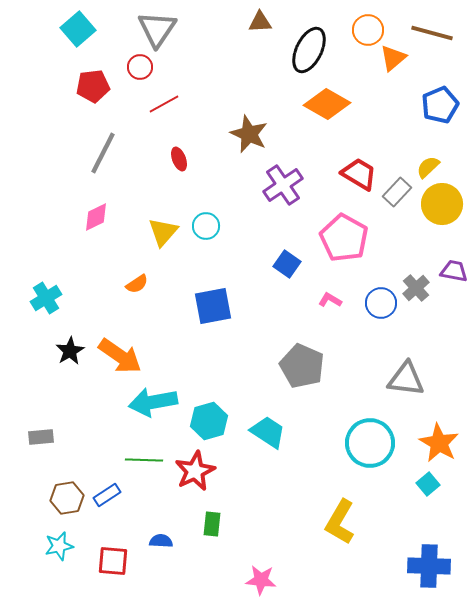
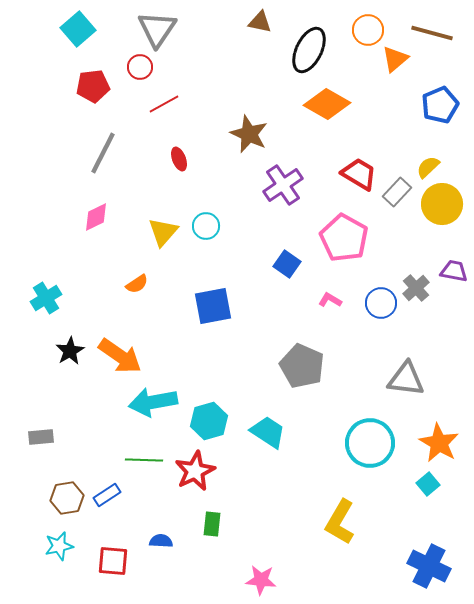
brown triangle at (260, 22): rotated 15 degrees clockwise
orange triangle at (393, 58): moved 2 px right, 1 px down
blue cross at (429, 566): rotated 24 degrees clockwise
